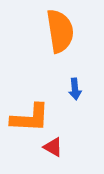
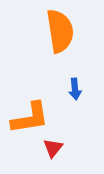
orange L-shape: rotated 12 degrees counterclockwise
red triangle: moved 1 px down; rotated 40 degrees clockwise
